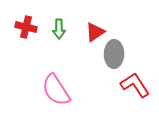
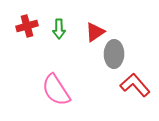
red cross: moved 1 px right, 1 px up; rotated 30 degrees counterclockwise
red L-shape: rotated 8 degrees counterclockwise
